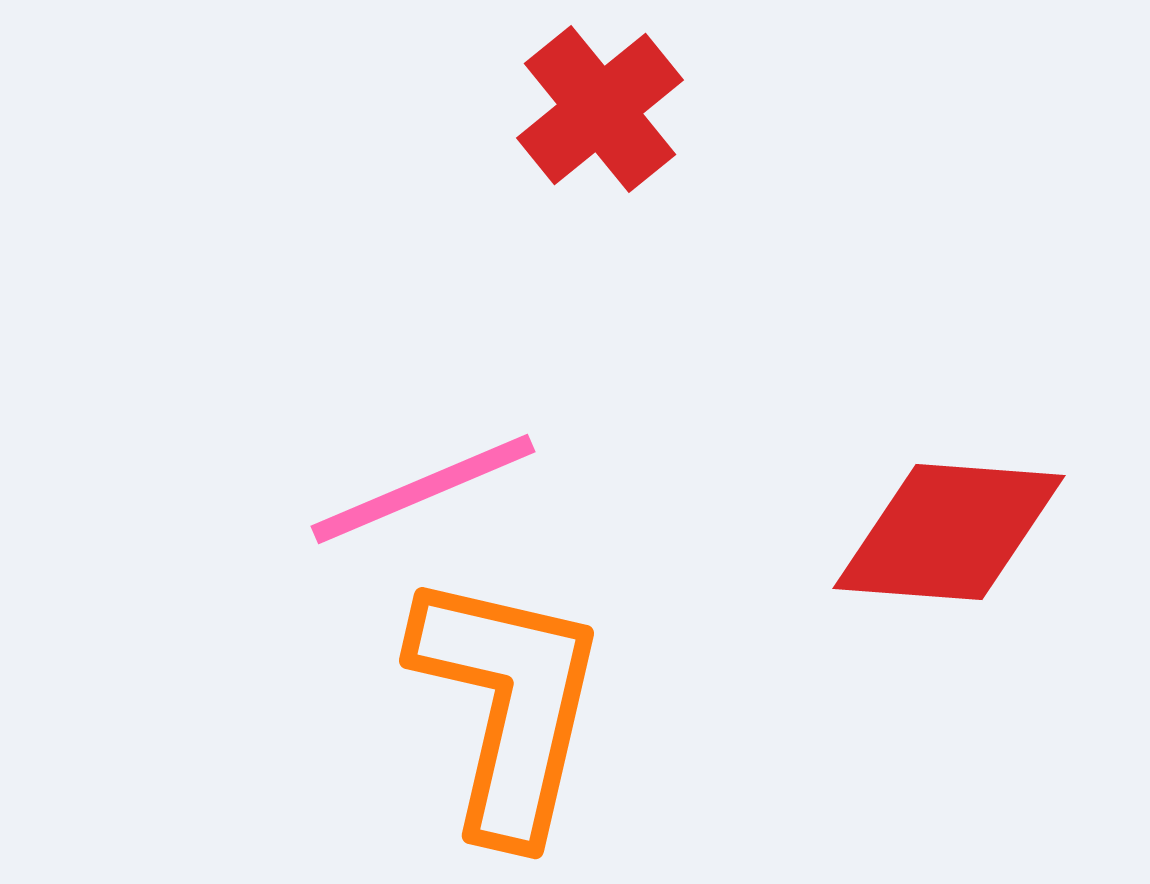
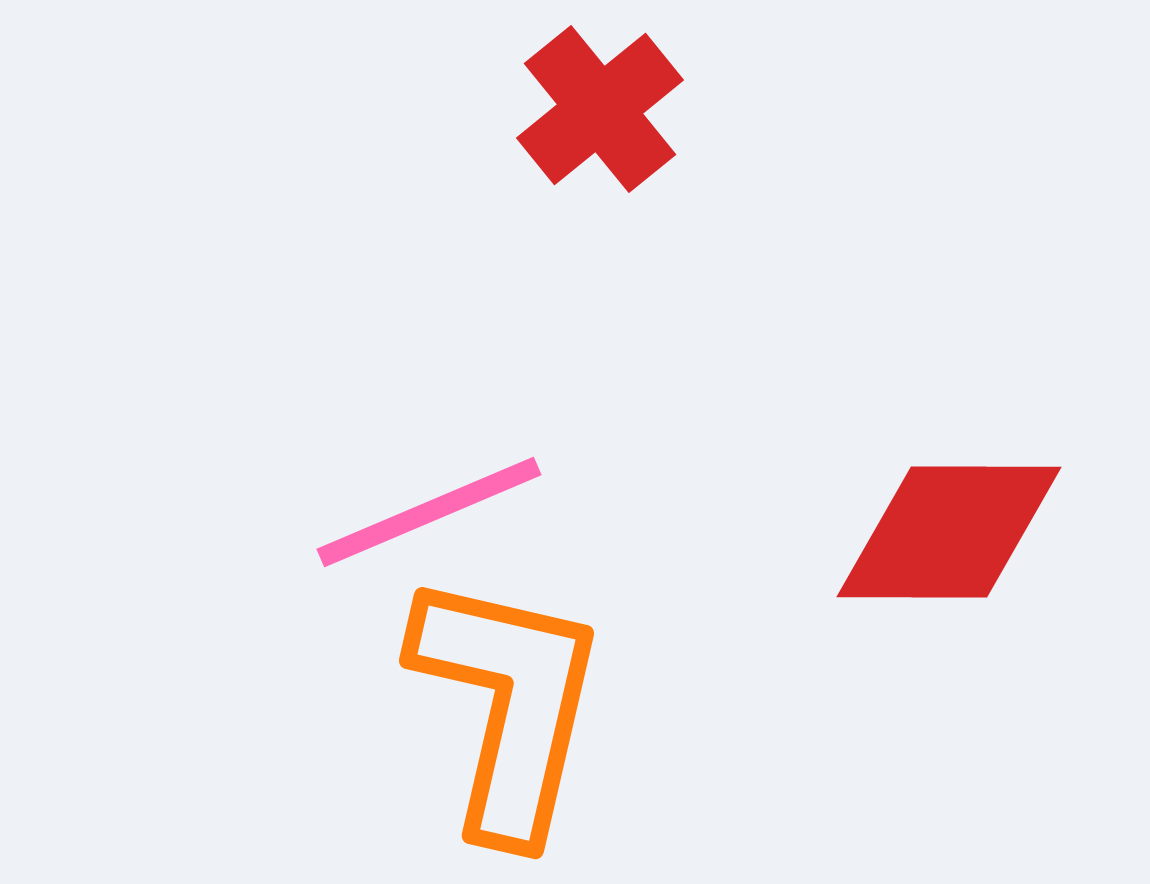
pink line: moved 6 px right, 23 px down
red diamond: rotated 4 degrees counterclockwise
